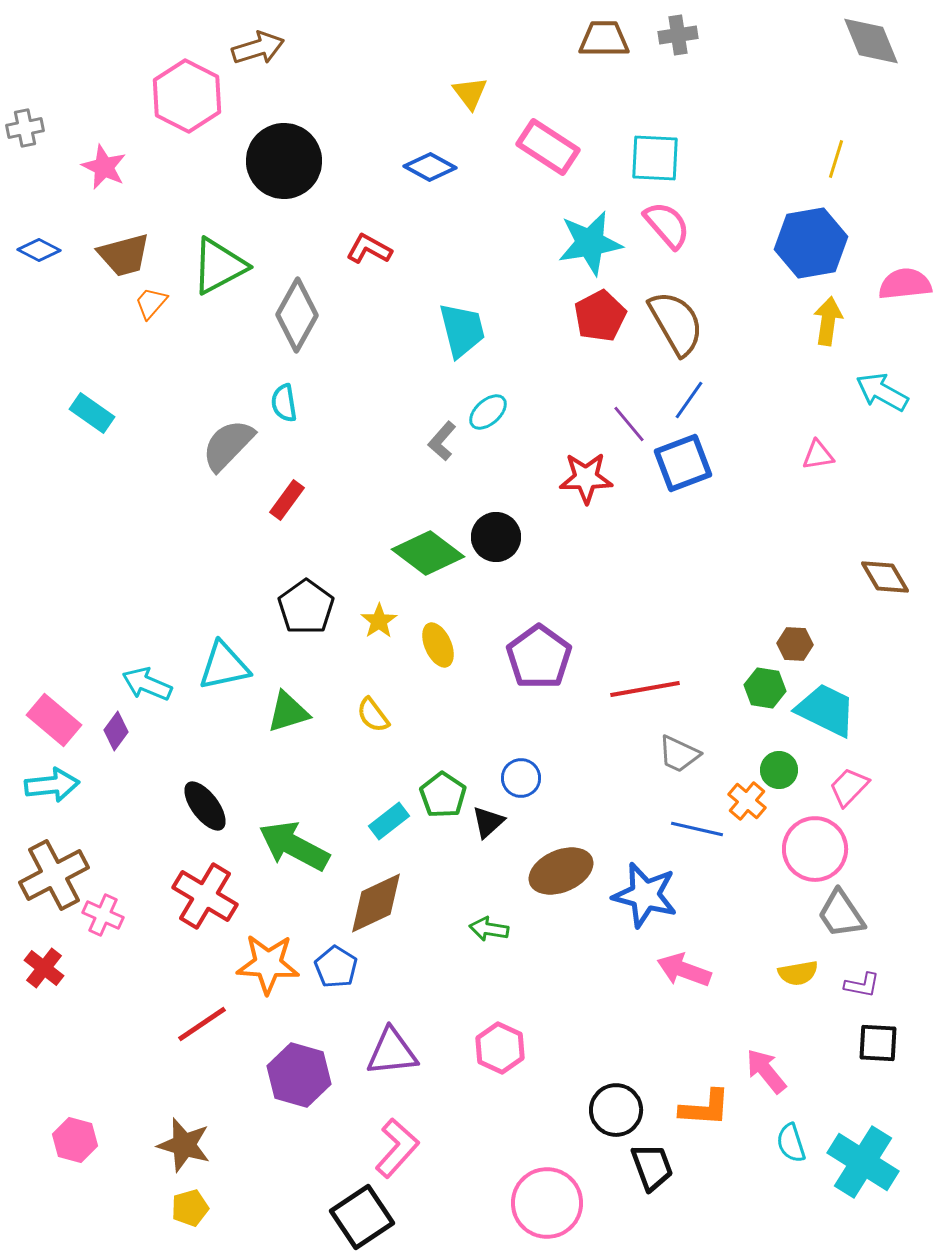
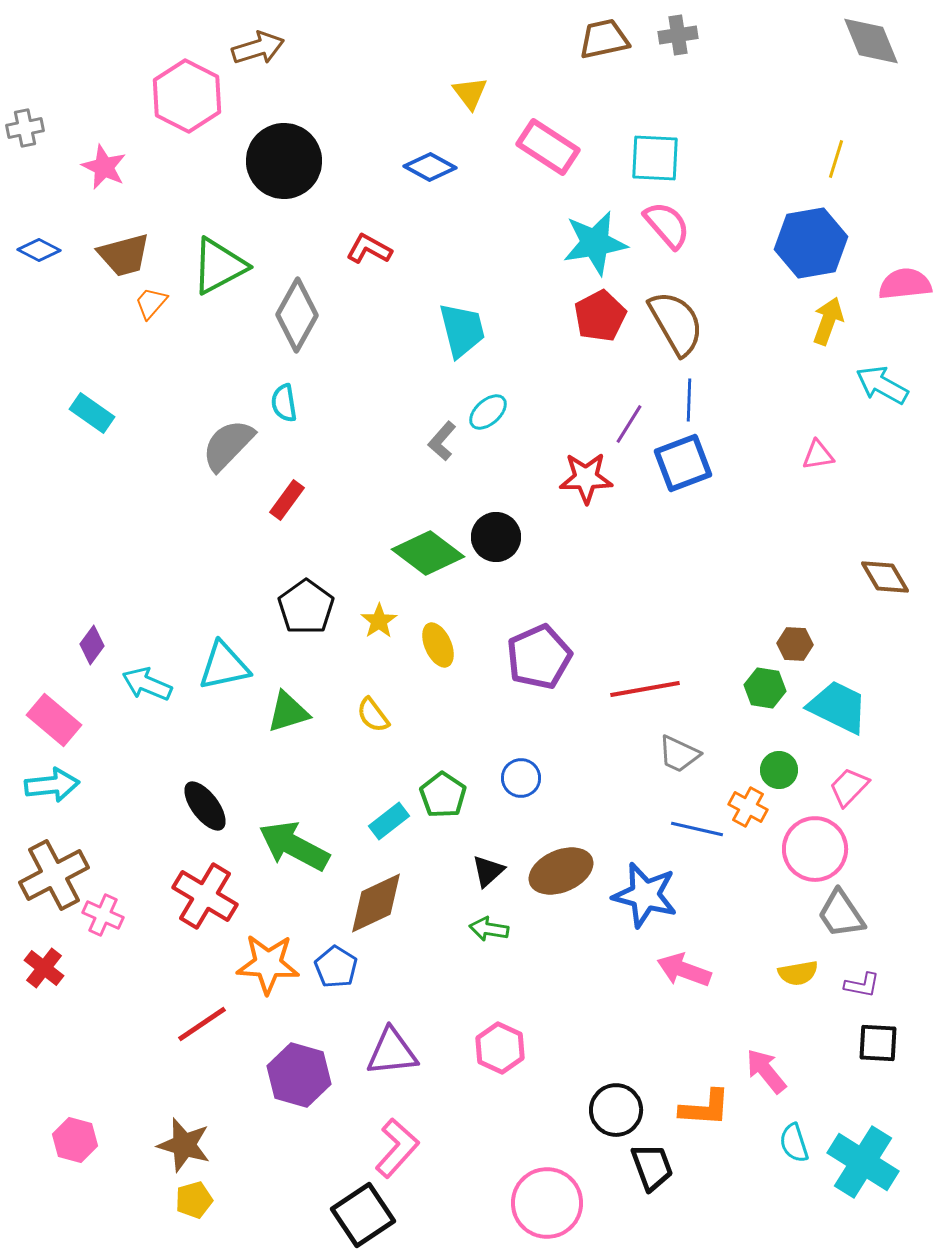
brown trapezoid at (604, 39): rotated 12 degrees counterclockwise
cyan star at (590, 243): moved 5 px right
yellow arrow at (828, 321): rotated 12 degrees clockwise
cyan arrow at (882, 392): moved 7 px up
blue line at (689, 400): rotated 33 degrees counterclockwise
purple line at (629, 424): rotated 72 degrees clockwise
purple pentagon at (539, 657): rotated 12 degrees clockwise
cyan trapezoid at (826, 710): moved 12 px right, 3 px up
purple diamond at (116, 731): moved 24 px left, 86 px up
orange cross at (747, 801): moved 1 px right, 6 px down; rotated 12 degrees counterclockwise
black triangle at (488, 822): moved 49 px down
cyan semicircle at (791, 1143): moved 3 px right
yellow pentagon at (190, 1208): moved 4 px right, 8 px up
black square at (362, 1217): moved 1 px right, 2 px up
